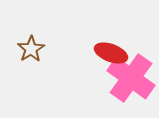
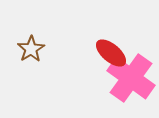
red ellipse: rotated 20 degrees clockwise
